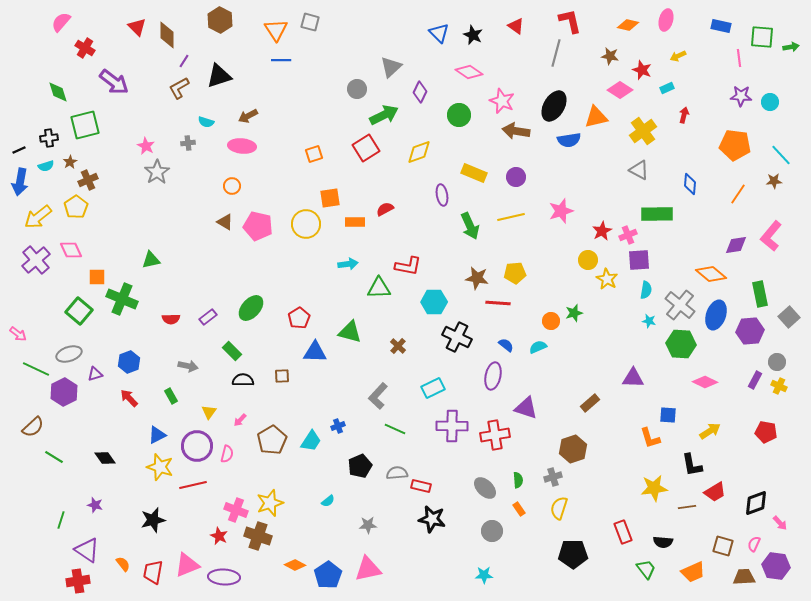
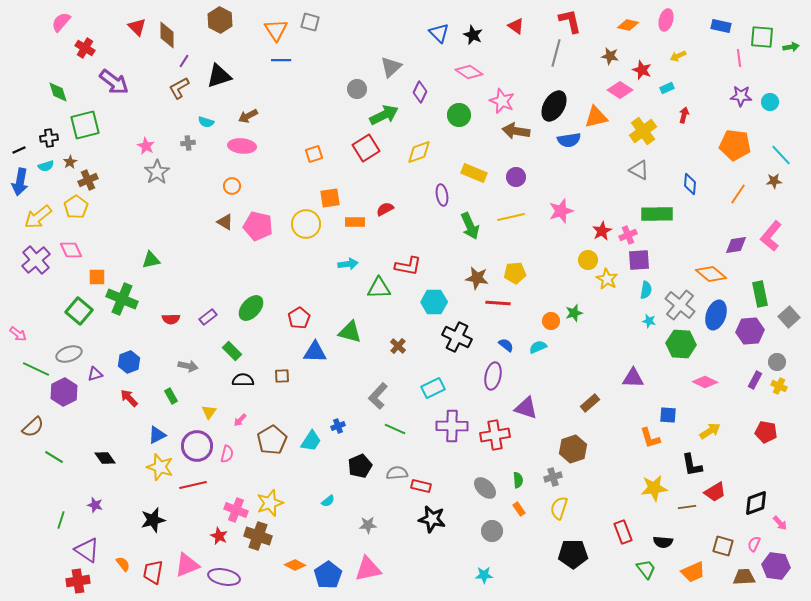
purple ellipse at (224, 577): rotated 8 degrees clockwise
